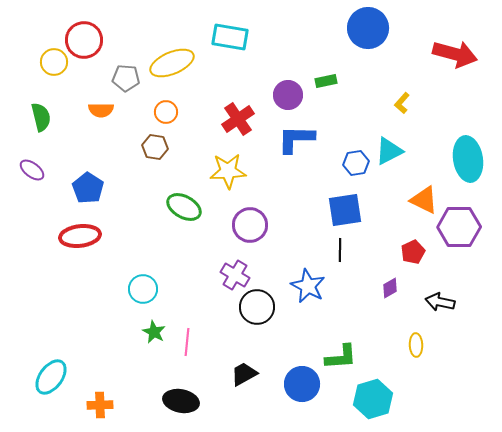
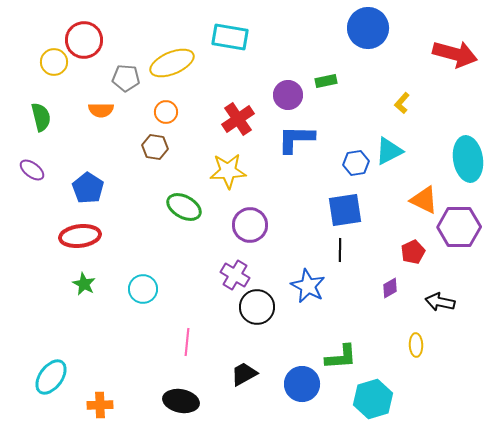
green star at (154, 332): moved 70 px left, 48 px up
